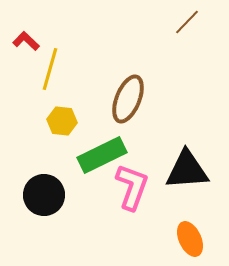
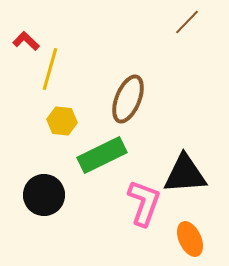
black triangle: moved 2 px left, 4 px down
pink L-shape: moved 12 px right, 16 px down
